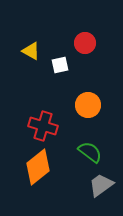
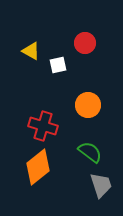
white square: moved 2 px left
gray trapezoid: rotated 108 degrees clockwise
